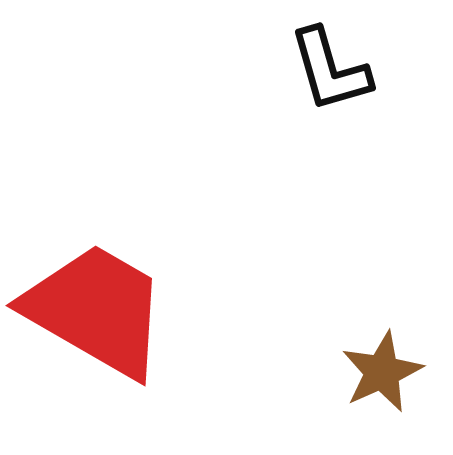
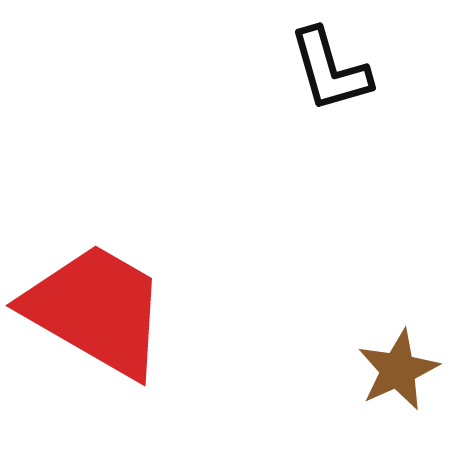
brown star: moved 16 px right, 2 px up
